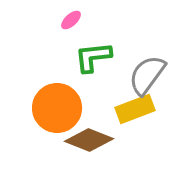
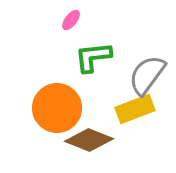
pink ellipse: rotated 10 degrees counterclockwise
